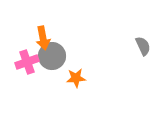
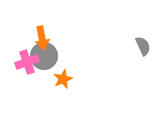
orange arrow: moved 1 px left
gray circle: moved 8 px left
orange star: moved 13 px left, 1 px down; rotated 18 degrees counterclockwise
